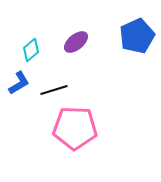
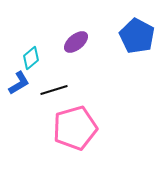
blue pentagon: rotated 20 degrees counterclockwise
cyan diamond: moved 8 px down
pink pentagon: rotated 18 degrees counterclockwise
